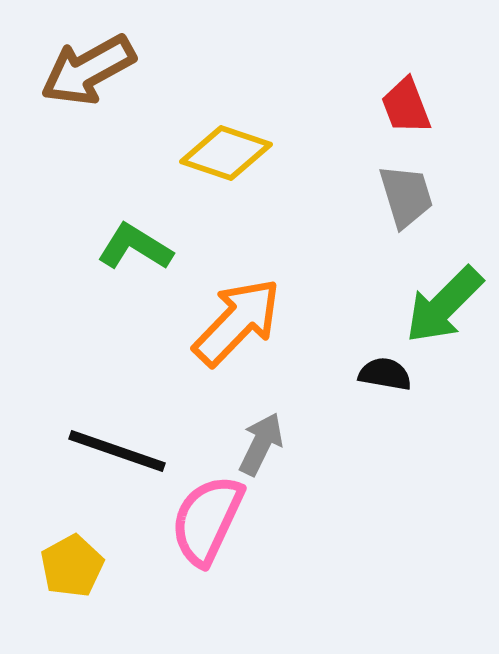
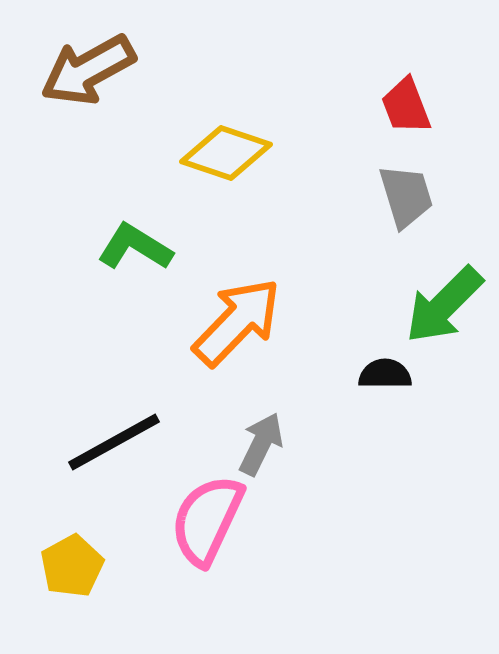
black semicircle: rotated 10 degrees counterclockwise
black line: moved 3 px left, 9 px up; rotated 48 degrees counterclockwise
